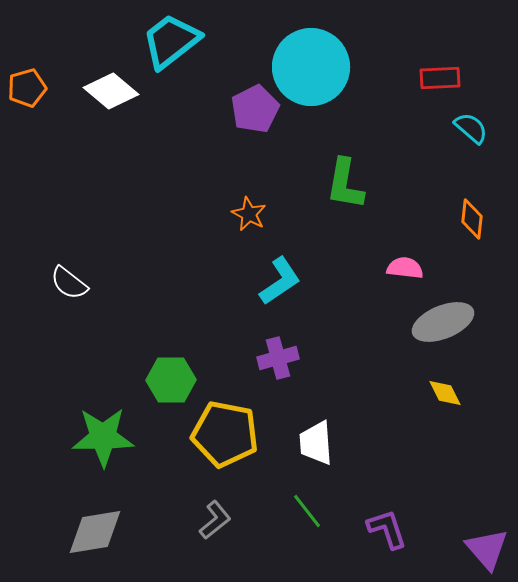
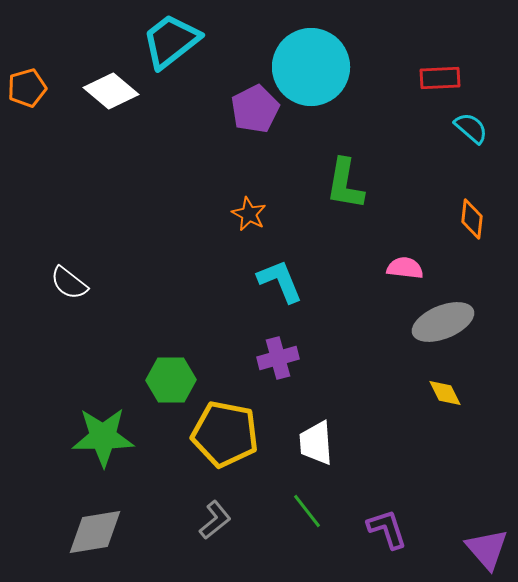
cyan L-shape: rotated 78 degrees counterclockwise
